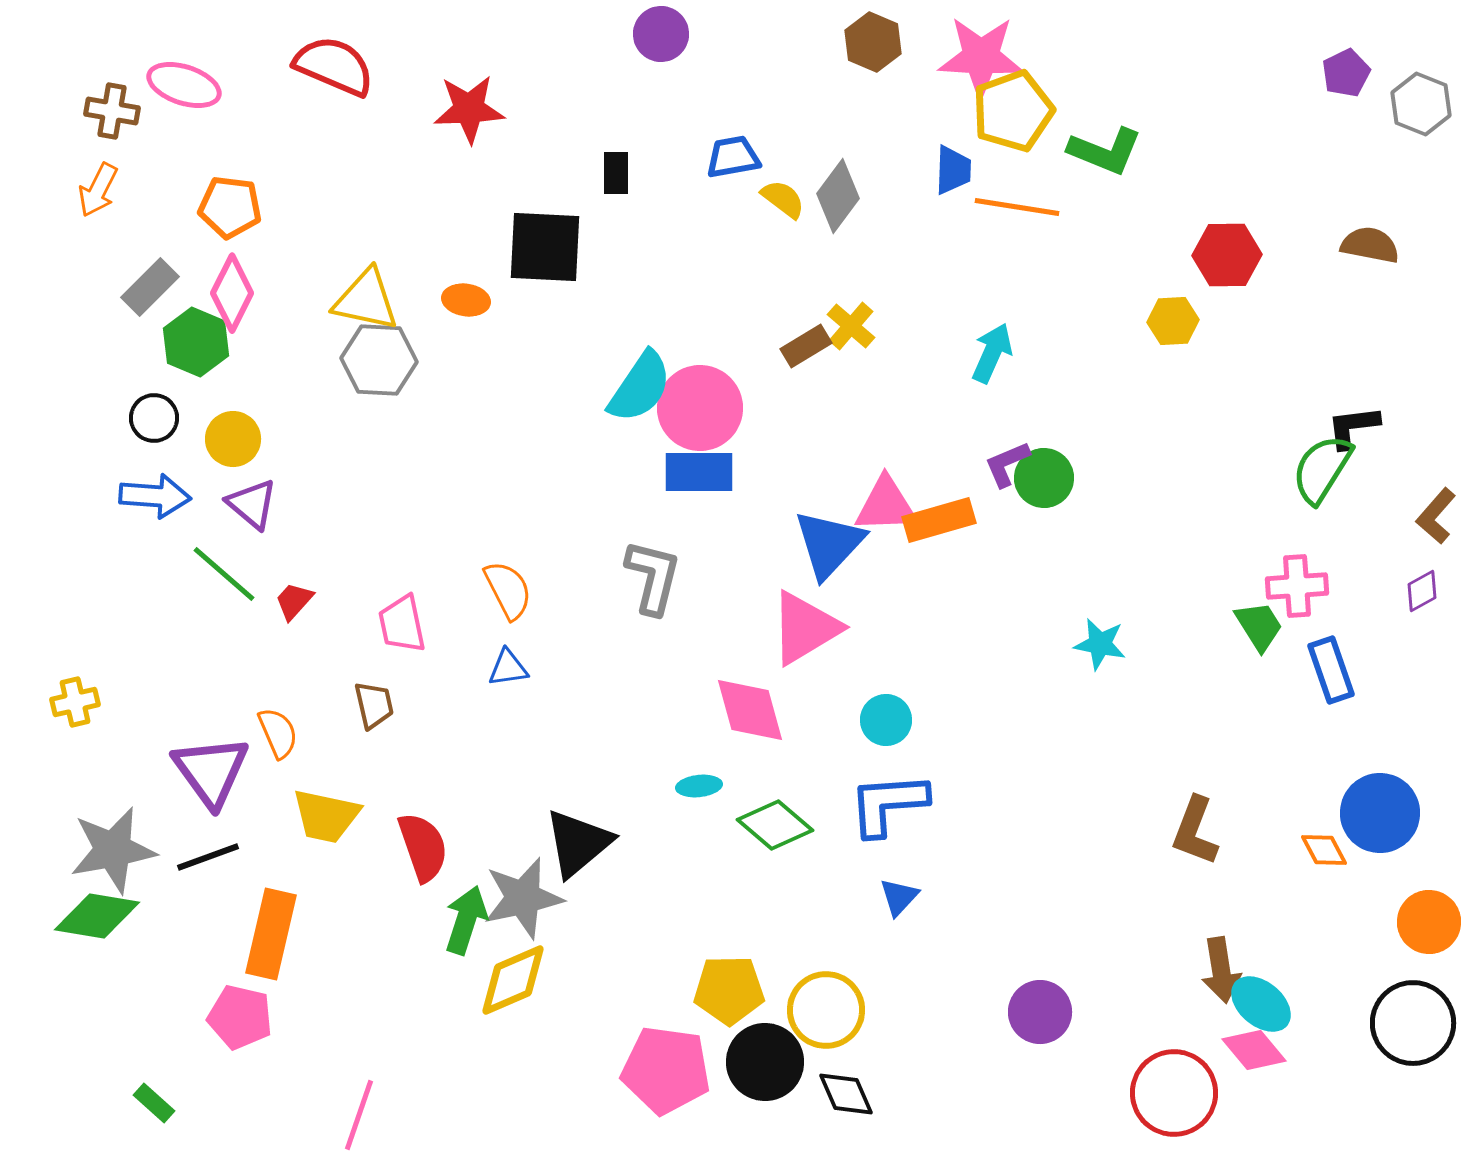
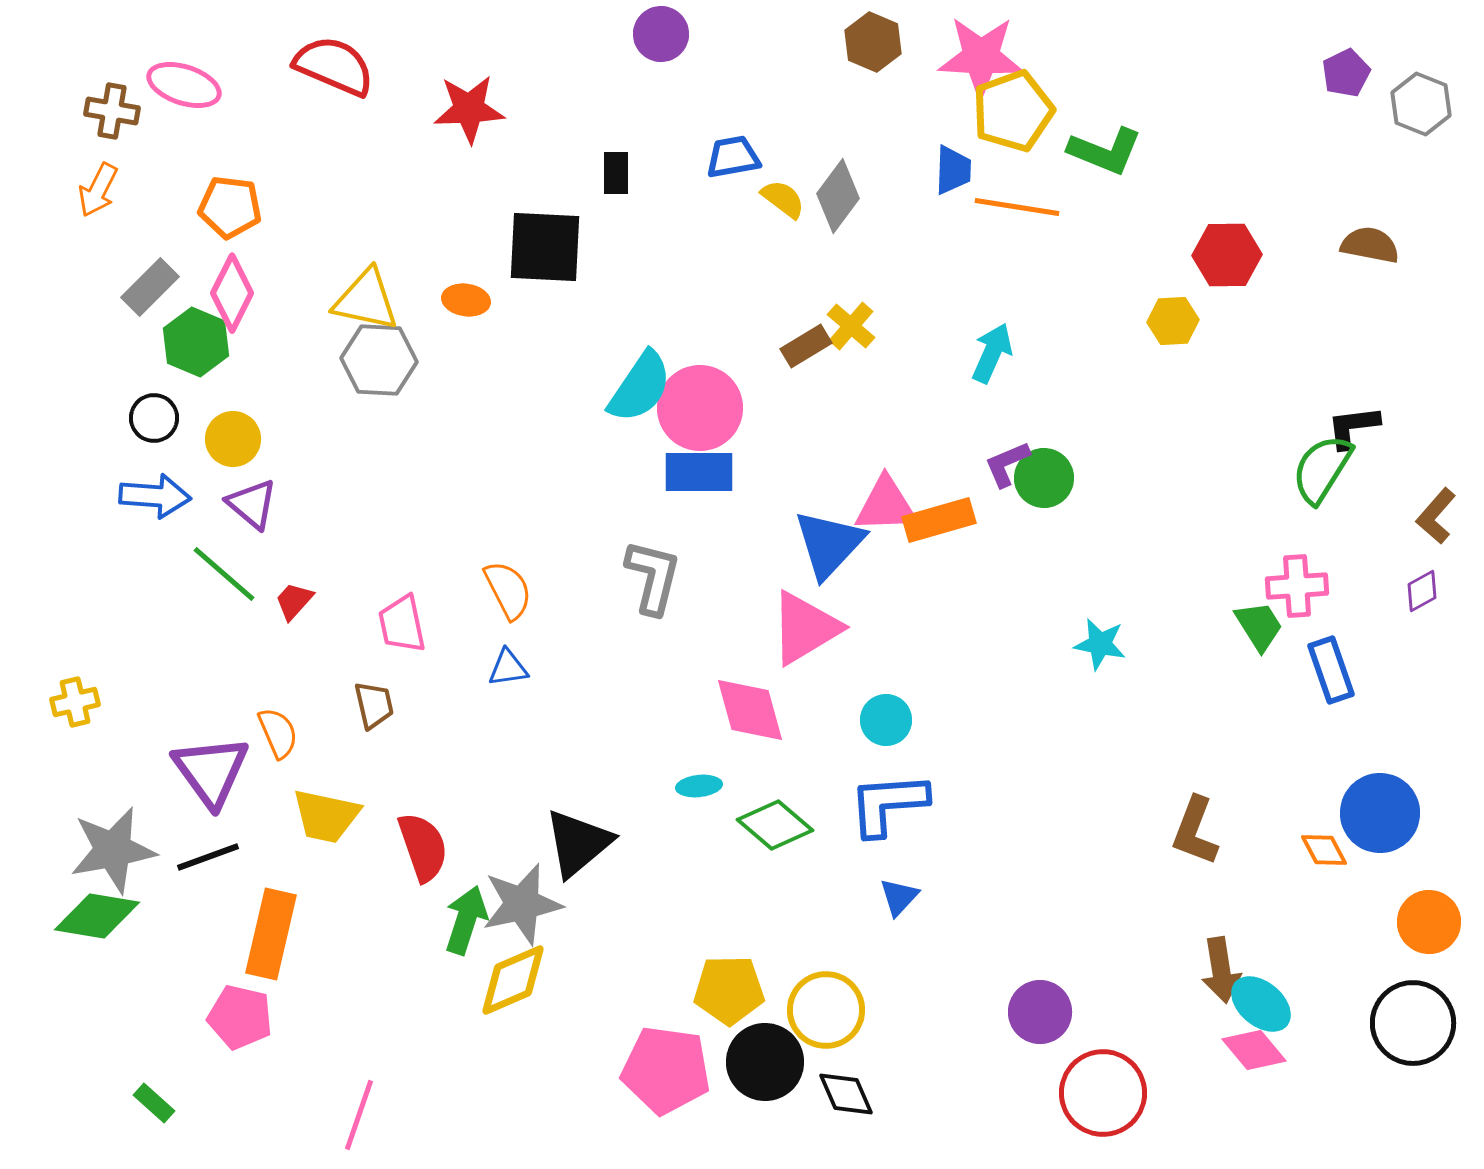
gray star at (523, 898): moved 1 px left, 6 px down
red circle at (1174, 1093): moved 71 px left
